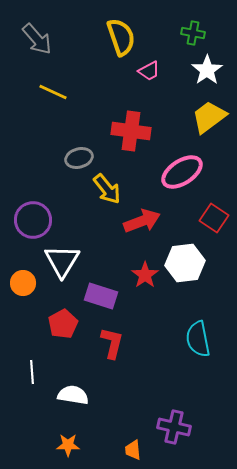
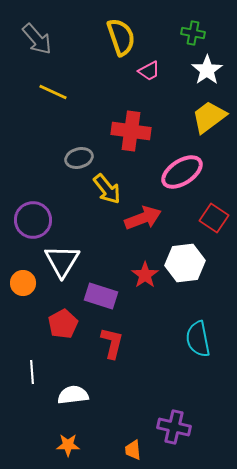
red arrow: moved 1 px right, 3 px up
white semicircle: rotated 16 degrees counterclockwise
